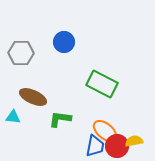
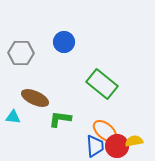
green rectangle: rotated 12 degrees clockwise
brown ellipse: moved 2 px right, 1 px down
blue trapezoid: rotated 15 degrees counterclockwise
